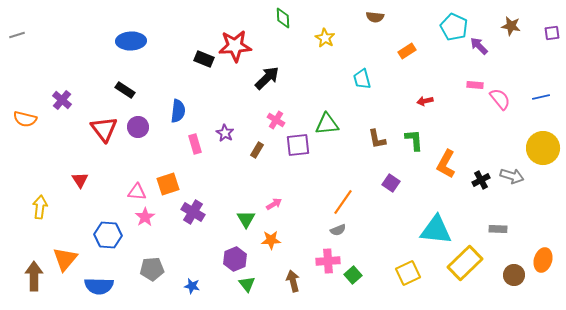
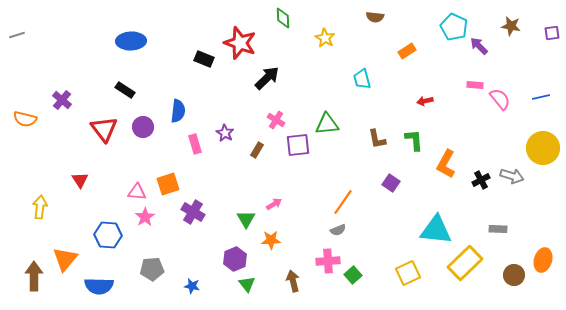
red star at (235, 46): moved 5 px right, 3 px up; rotated 24 degrees clockwise
purple circle at (138, 127): moved 5 px right
